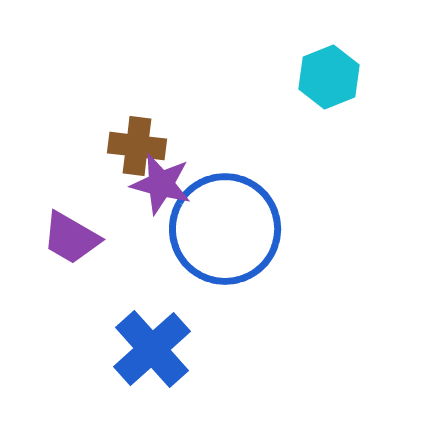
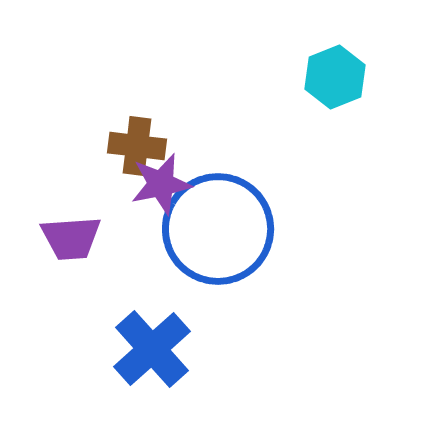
cyan hexagon: moved 6 px right
purple star: rotated 26 degrees counterclockwise
blue circle: moved 7 px left
purple trapezoid: rotated 34 degrees counterclockwise
